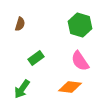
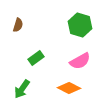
brown semicircle: moved 2 px left, 1 px down
pink semicircle: rotated 85 degrees counterclockwise
orange diamond: moved 1 px left, 1 px down; rotated 20 degrees clockwise
